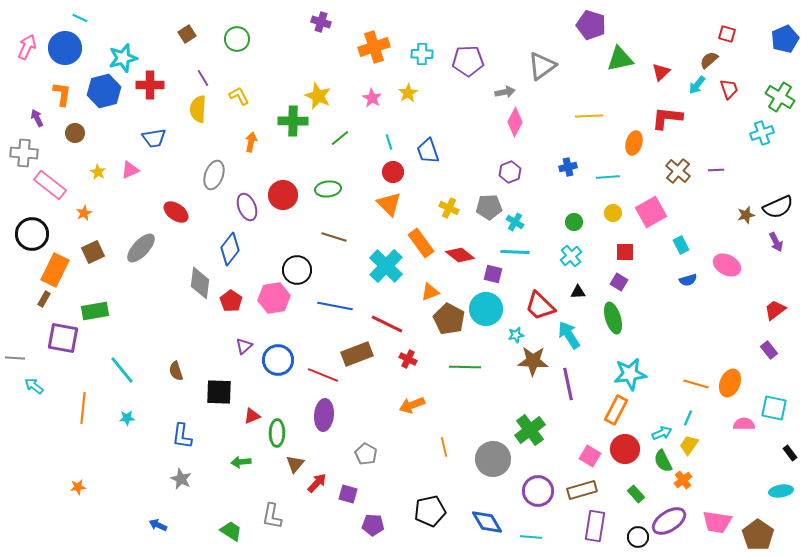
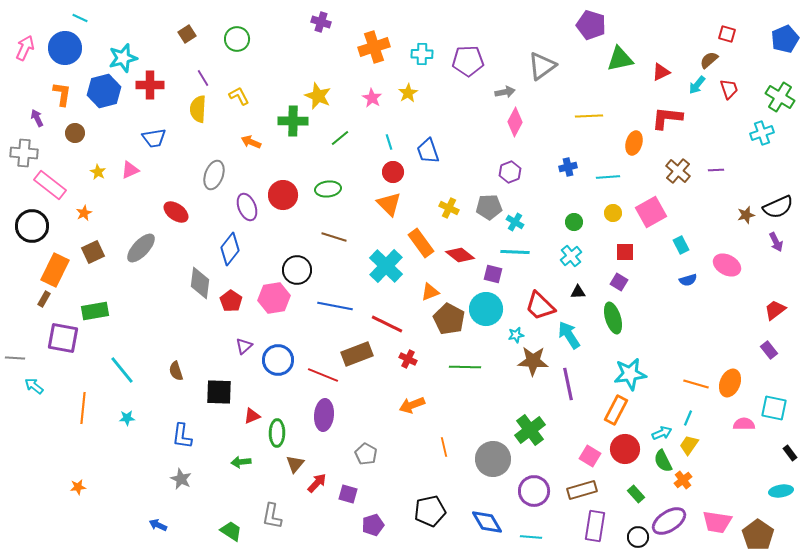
pink arrow at (27, 47): moved 2 px left, 1 px down
red triangle at (661, 72): rotated 18 degrees clockwise
orange arrow at (251, 142): rotated 78 degrees counterclockwise
black circle at (32, 234): moved 8 px up
purple circle at (538, 491): moved 4 px left
purple pentagon at (373, 525): rotated 20 degrees counterclockwise
